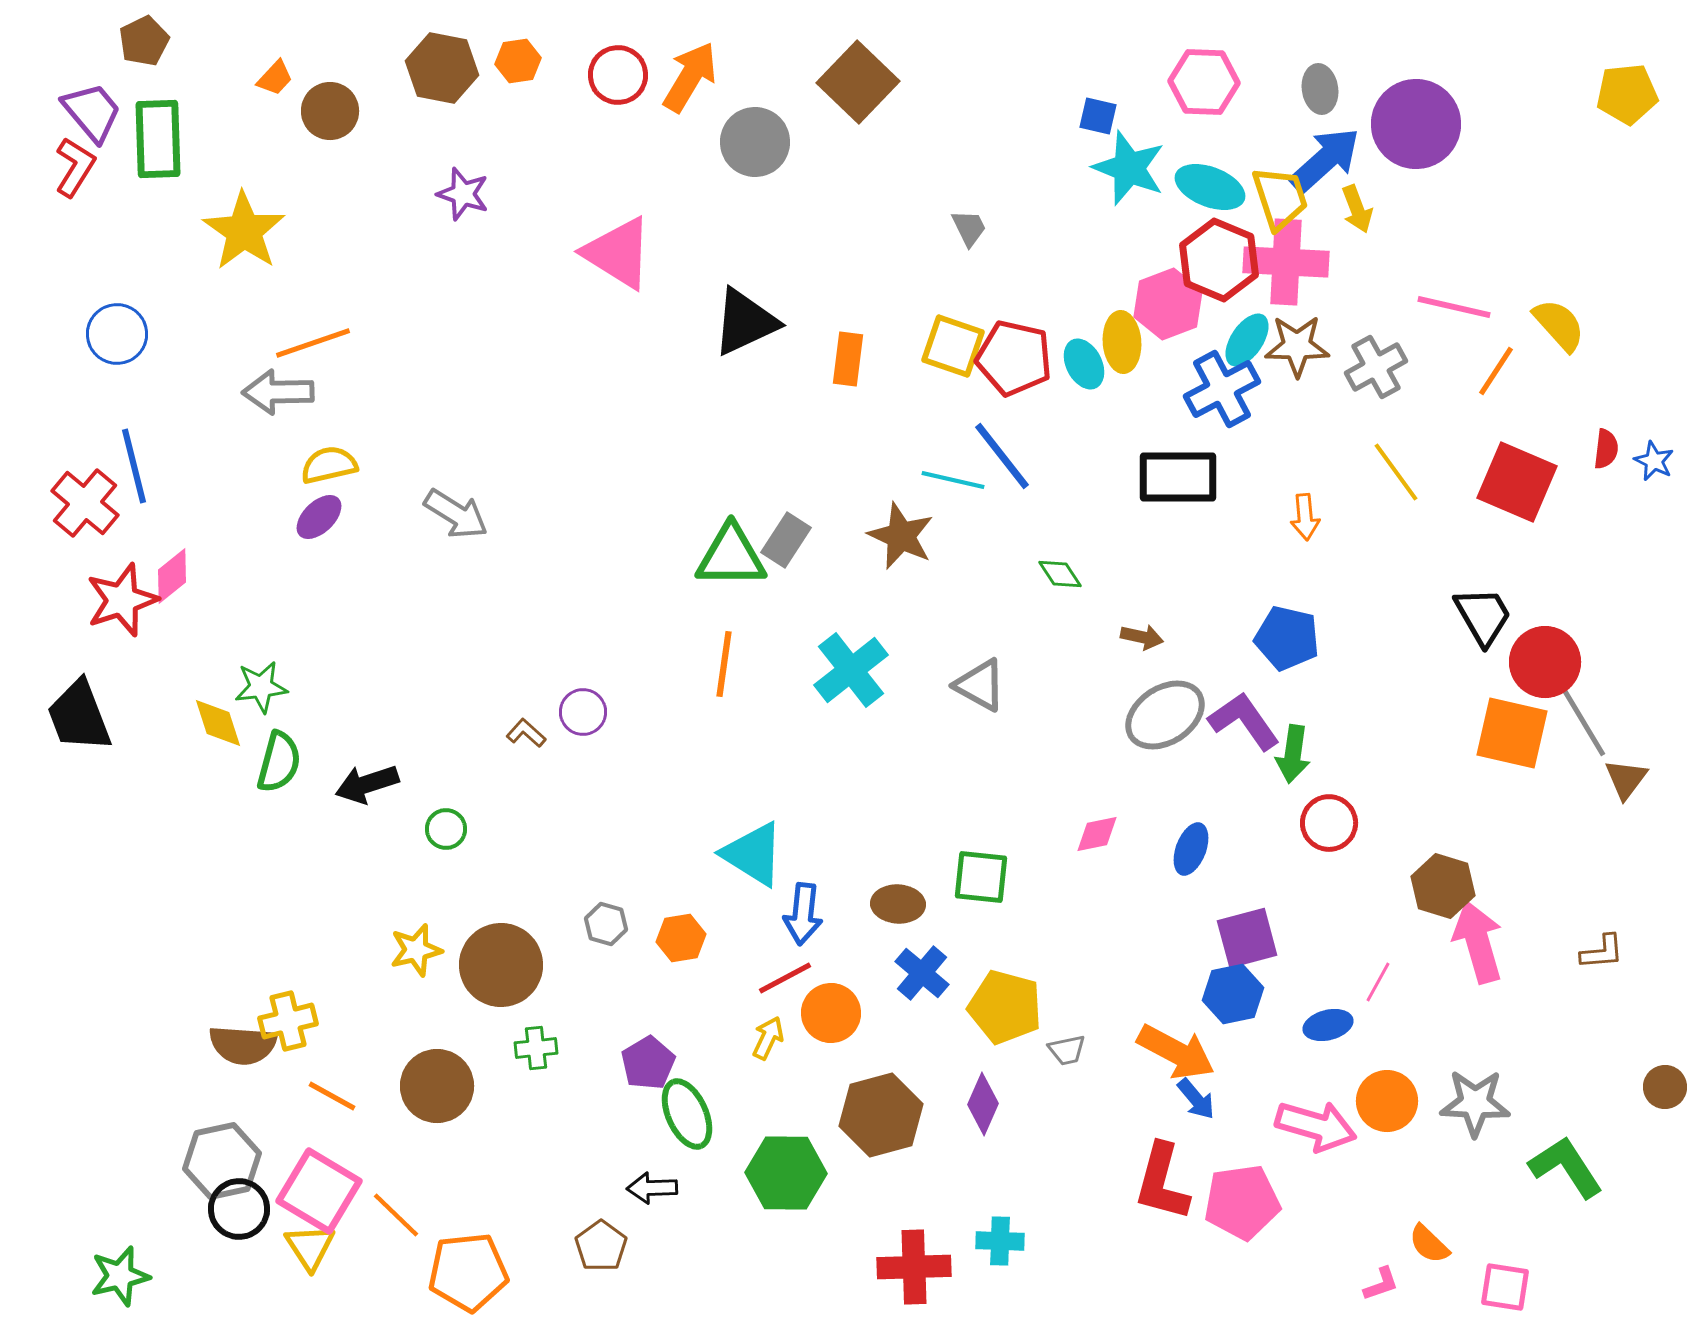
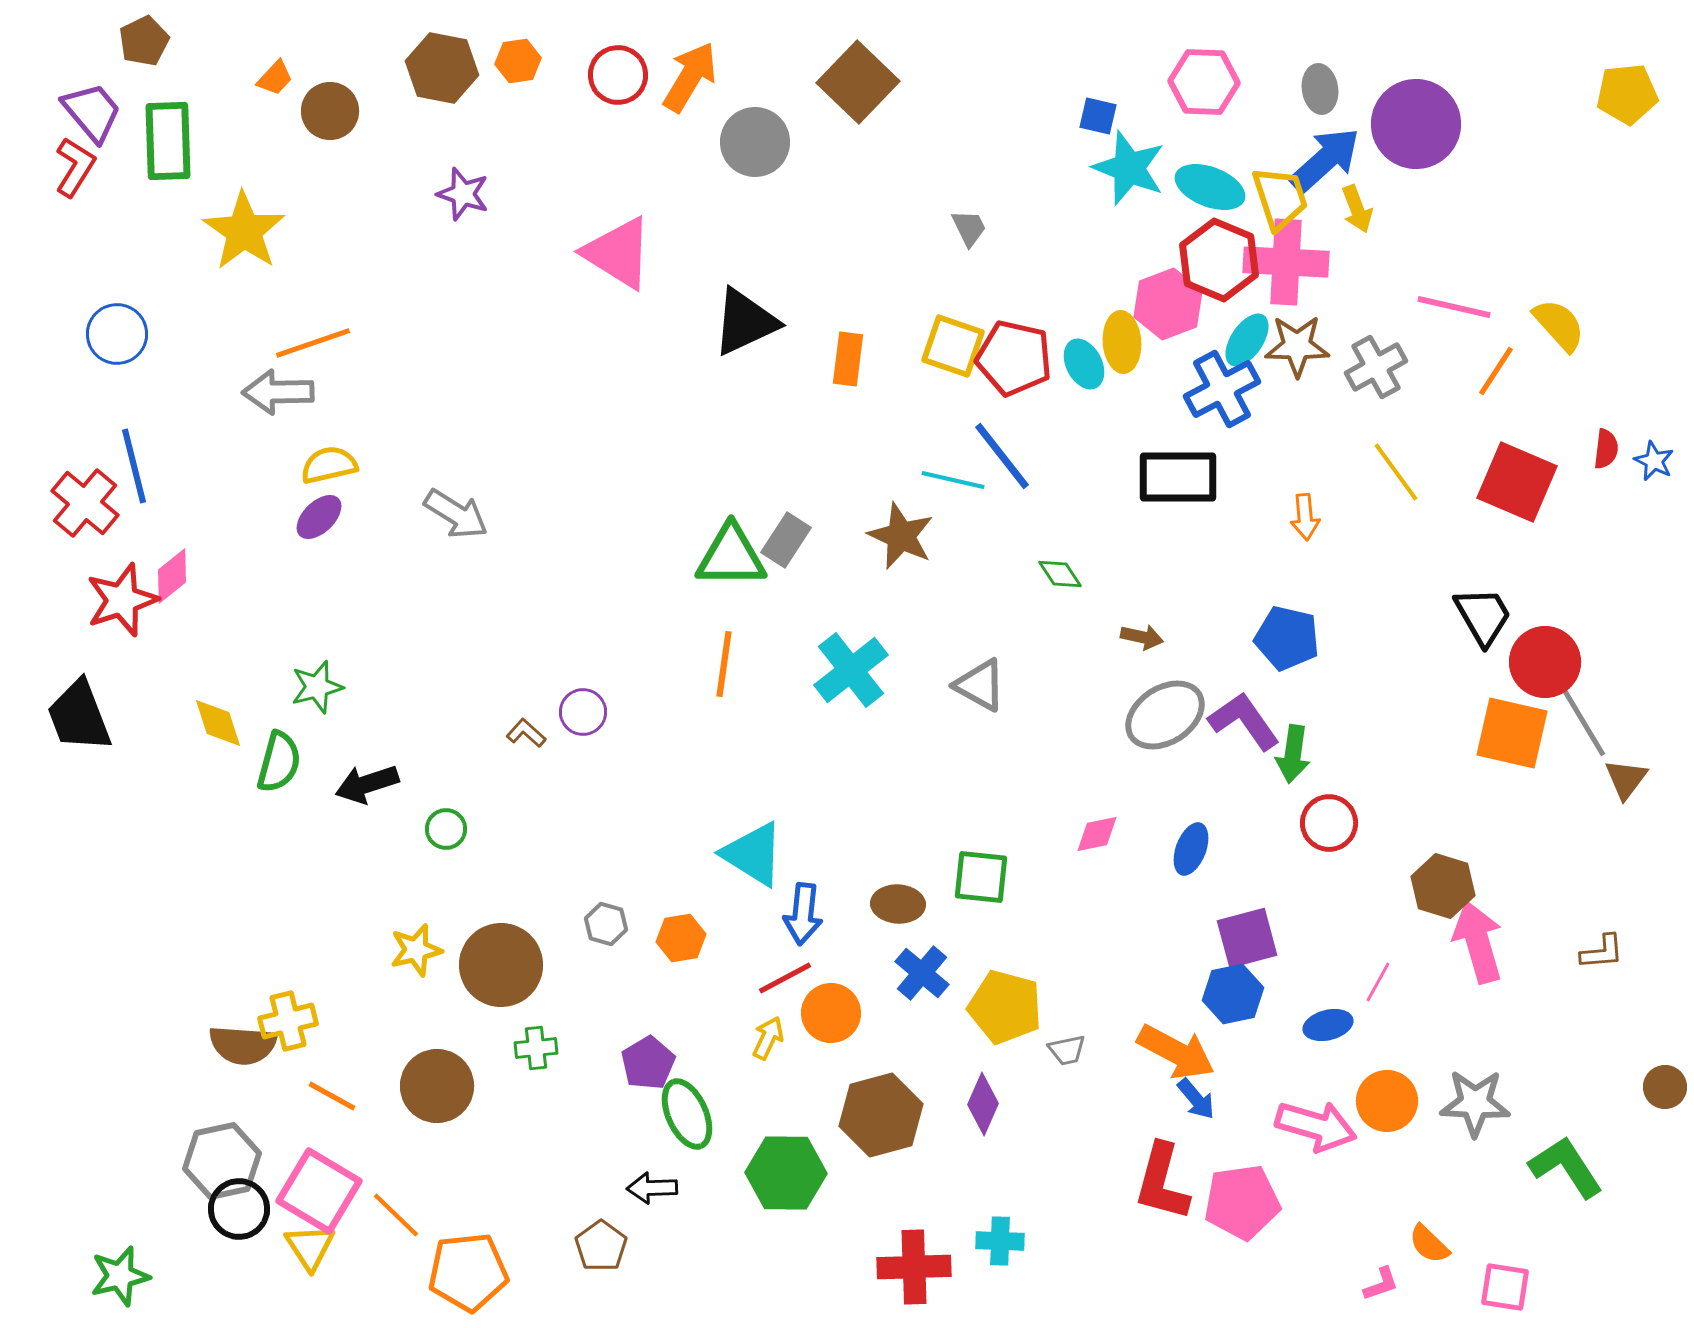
green rectangle at (158, 139): moved 10 px right, 2 px down
green star at (261, 687): moved 56 px right; rotated 8 degrees counterclockwise
